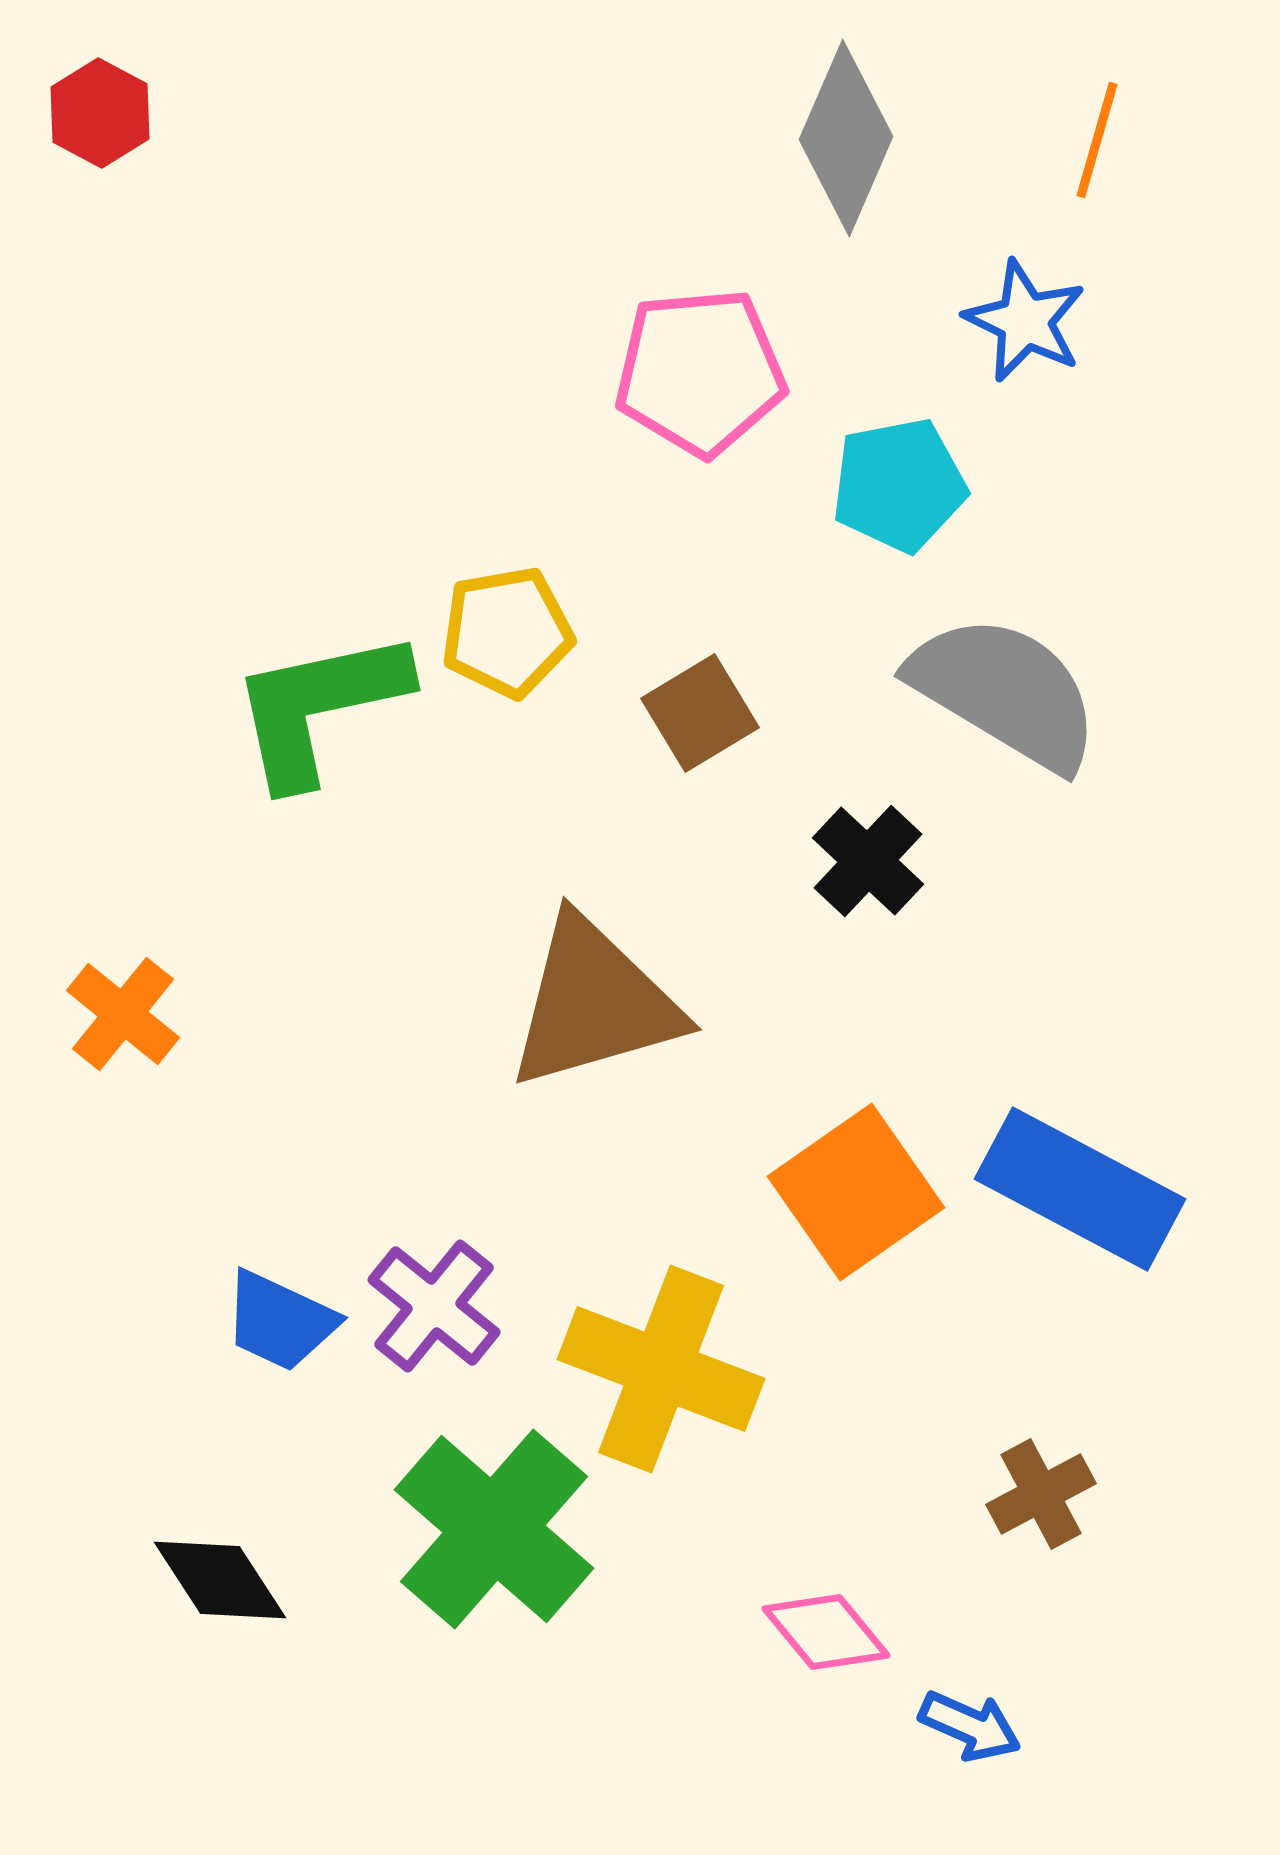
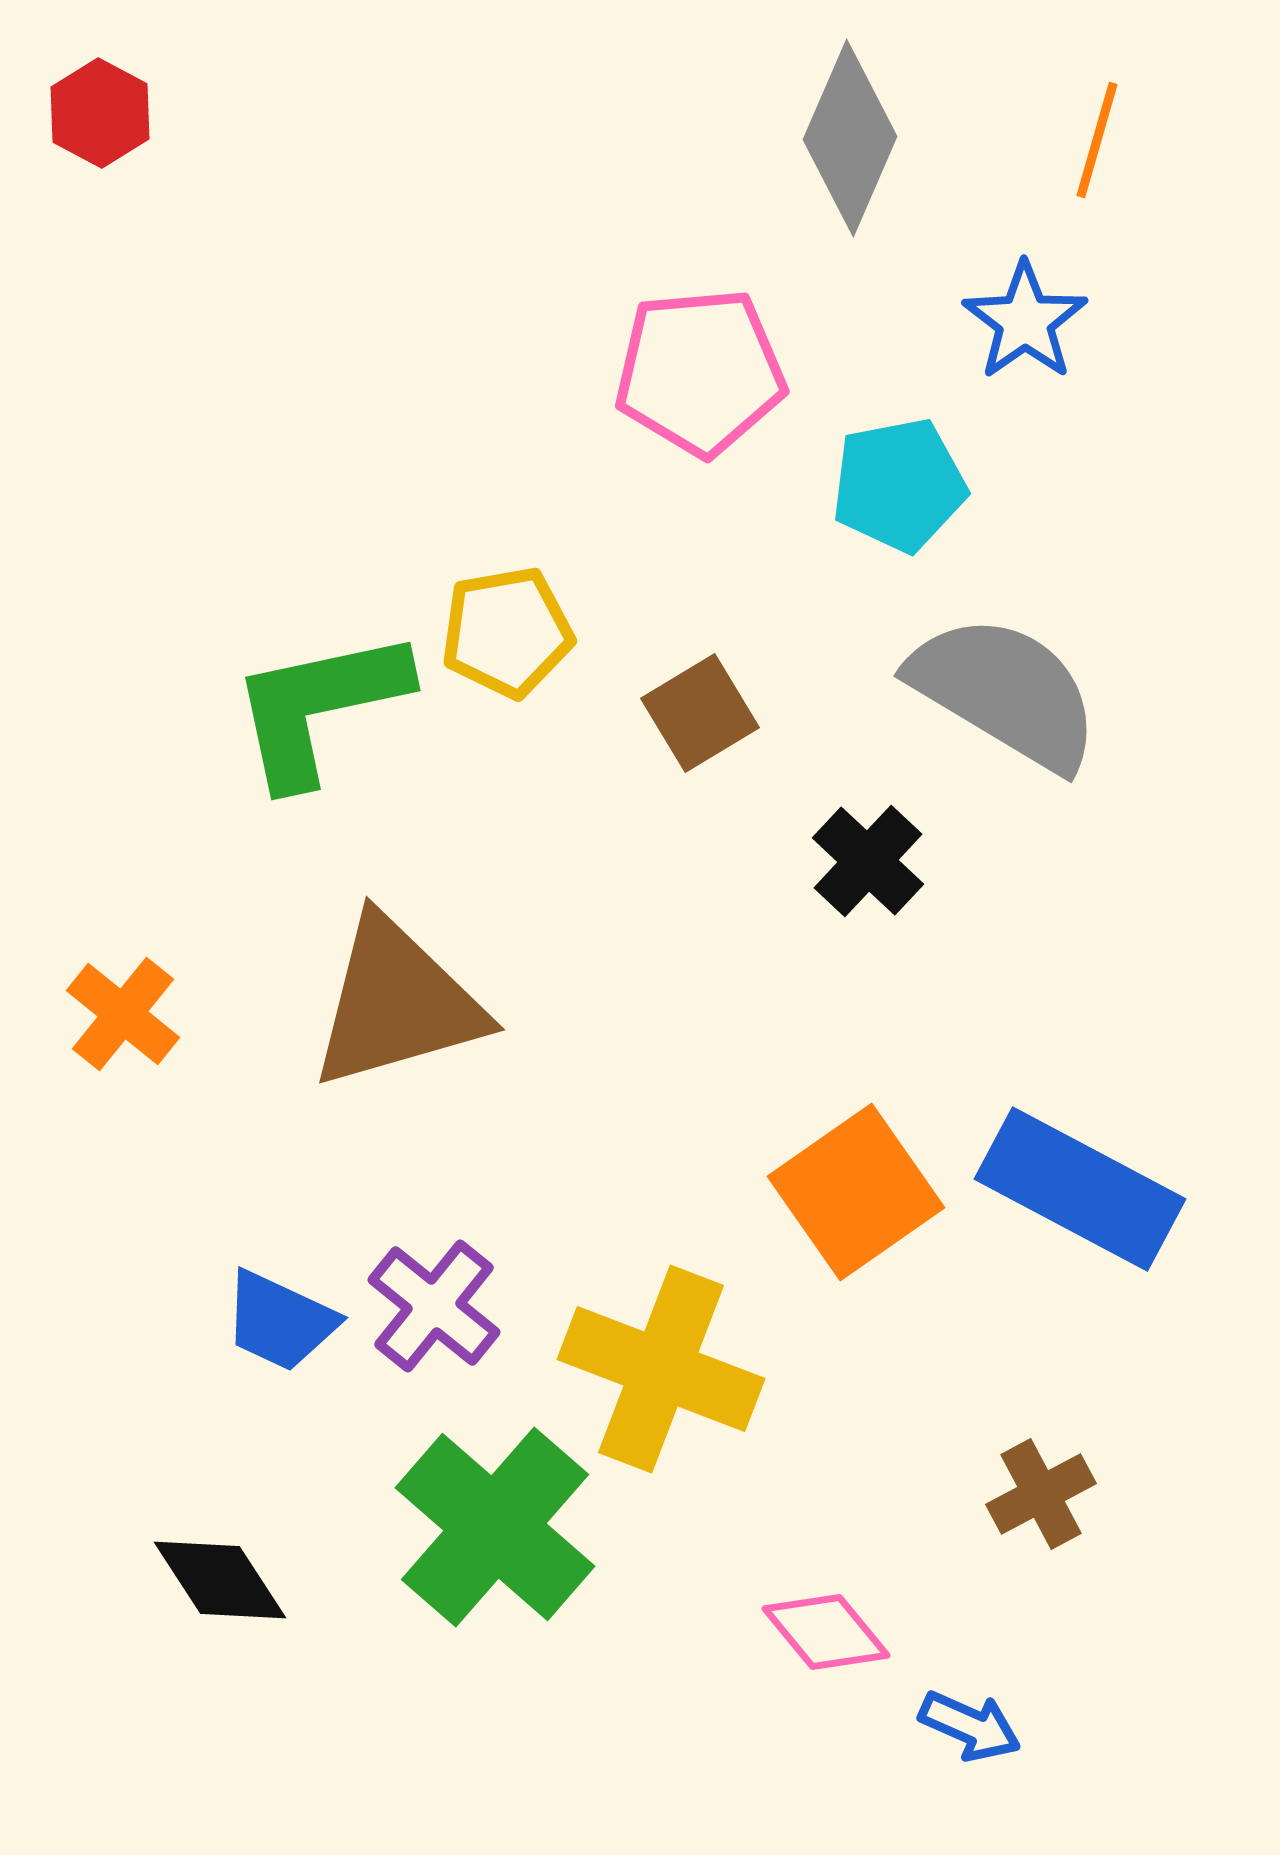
gray diamond: moved 4 px right
blue star: rotated 11 degrees clockwise
brown triangle: moved 197 px left
green cross: moved 1 px right, 2 px up
